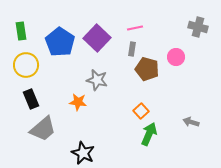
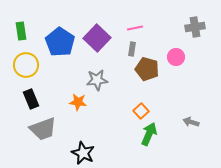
gray cross: moved 3 px left; rotated 24 degrees counterclockwise
gray star: rotated 20 degrees counterclockwise
gray trapezoid: rotated 20 degrees clockwise
